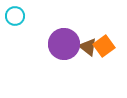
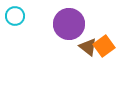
purple circle: moved 5 px right, 20 px up
